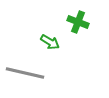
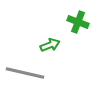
green arrow: moved 3 px down; rotated 54 degrees counterclockwise
